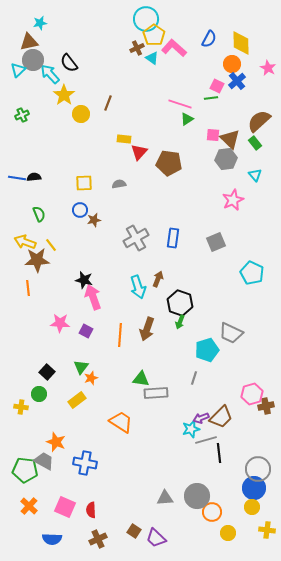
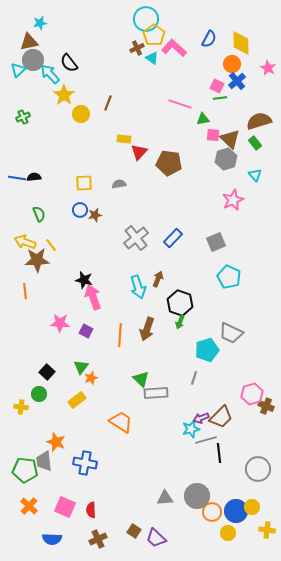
green line at (211, 98): moved 9 px right
green cross at (22, 115): moved 1 px right, 2 px down
green triangle at (187, 119): moved 16 px right; rotated 24 degrees clockwise
brown semicircle at (259, 121): rotated 25 degrees clockwise
gray hexagon at (226, 159): rotated 10 degrees counterclockwise
brown star at (94, 220): moved 1 px right, 5 px up
gray cross at (136, 238): rotated 10 degrees counterclockwise
blue rectangle at (173, 238): rotated 36 degrees clockwise
cyan pentagon at (252, 273): moved 23 px left, 4 px down
orange line at (28, 288): moved 3 px left, 3 px down
green triangle at (141, 379): rotated 36 degrees clockwise
brown cross at (266, 406): rotated 35 degrees clockwise
gray trapezoid at (44, 461): rotated 125 degrees counterclockwise
blue circle at (254, 488): moved 18 px left, 23 px down
